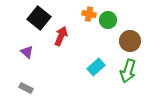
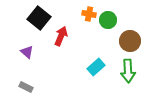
green arrow: rotated 20 degrees counterclockwise
gray rectangle: moved 1 px up
